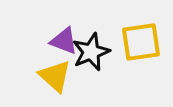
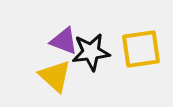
yellow square: moved 7 px down
black star: rotated 15 degrees clockwise
